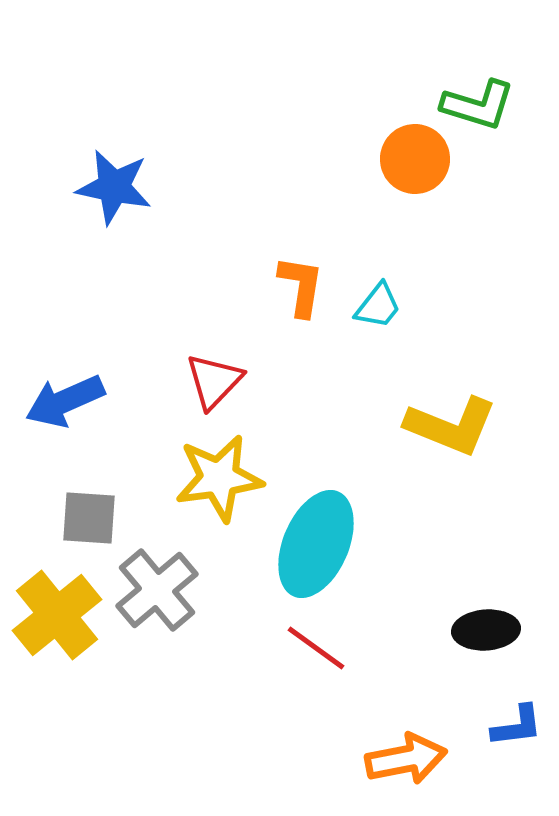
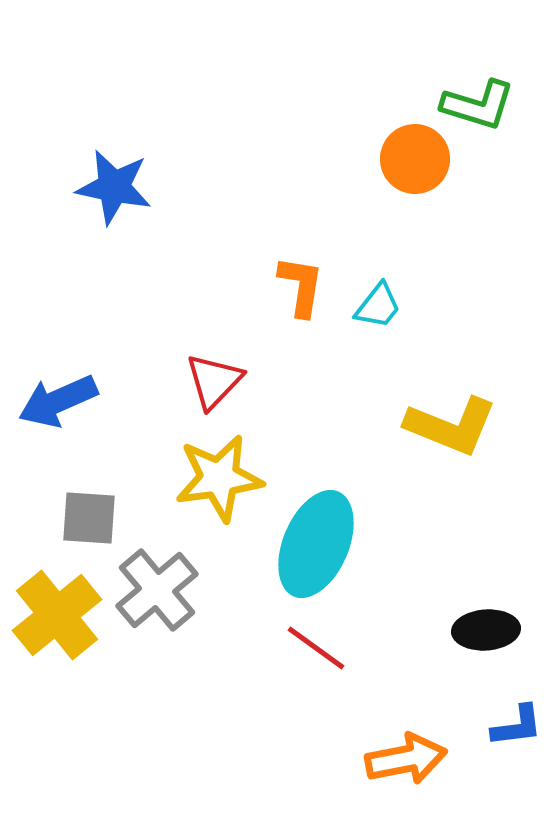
blue arrow: moved 7 px left
